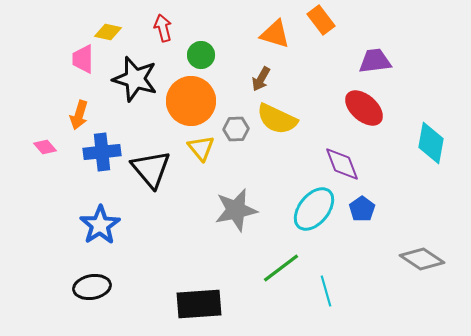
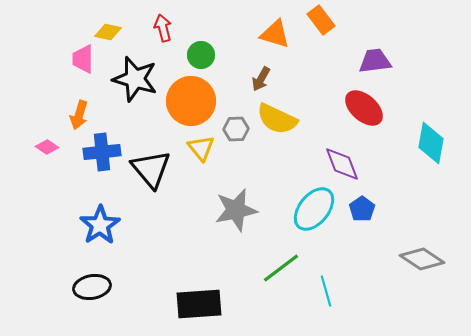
pink diamond: moved 2 px right; rotated 15 degrees counterclockwise
